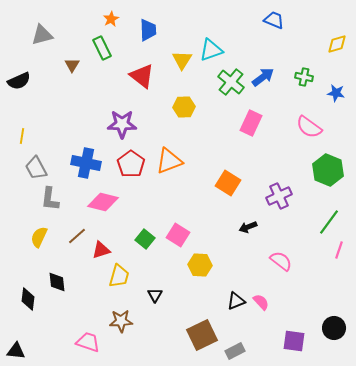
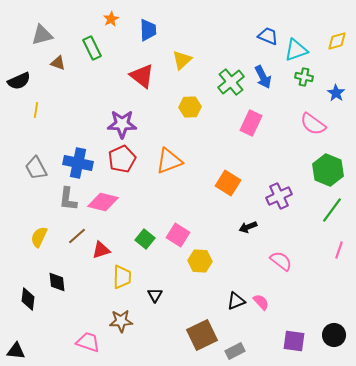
blue trapezoid at (274, 20): moved 6 px left, 16 px down
yellow diamond at (337, 44): moved 3 px up
green rectangle at (102, 48): moved 10 px left
cyan triangle at (211, 50): moved 85 px right
yellow triangle at (182, 60): rotated 15 degrees clockwise
brown triangle at (72, 65): moved 14 px left, 2 px up; rotated 42 degrees counterclockwise
blue arrow at (263, 77): rotated 100 degrees clockwise
green cross at (231, 82): rotated 12 degrees clockwise
blue star at (336, 93): rotated 24 degrees clockwise
yellow hexagon at (184, 107): moved 6 px right
pink semicircle at (309, 127): moved 4 px right, 3 px up
yellow line at (22, 136): moved 14 px right, 26 px up
blue cross at (86, 163): moved 8 px left
red pentagon at (131, 164): moved 9 px left, 5 px up; rotated 12 degrees clockwise
gray L-shape at (50, 199): moved 18 px right
green line at (329, 222): moved 3 px right, 12 px up
yellow hexagon at (200, 265): moved 4 px up
yellow trapezoid at (119, 276): moved 3 px right, 1 px down; rotated 15 degrees counterclockwise
black circle at (334, 328): moved 7 px down
